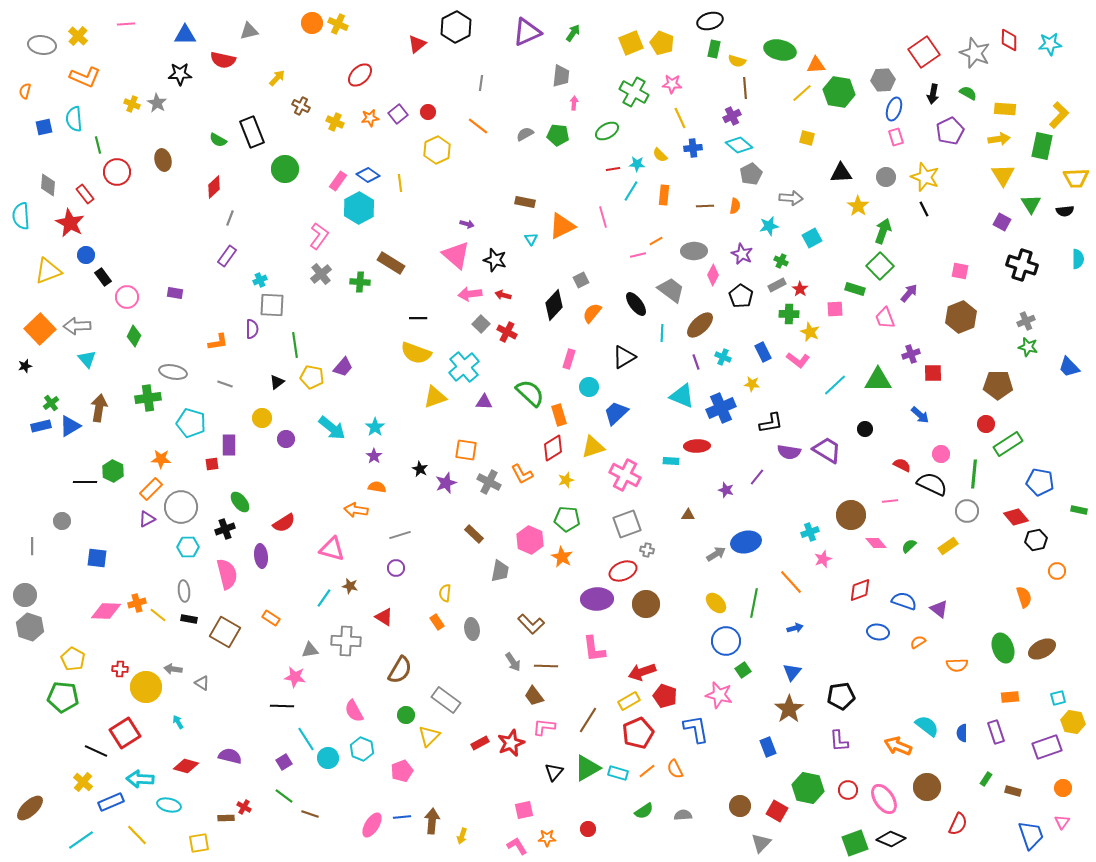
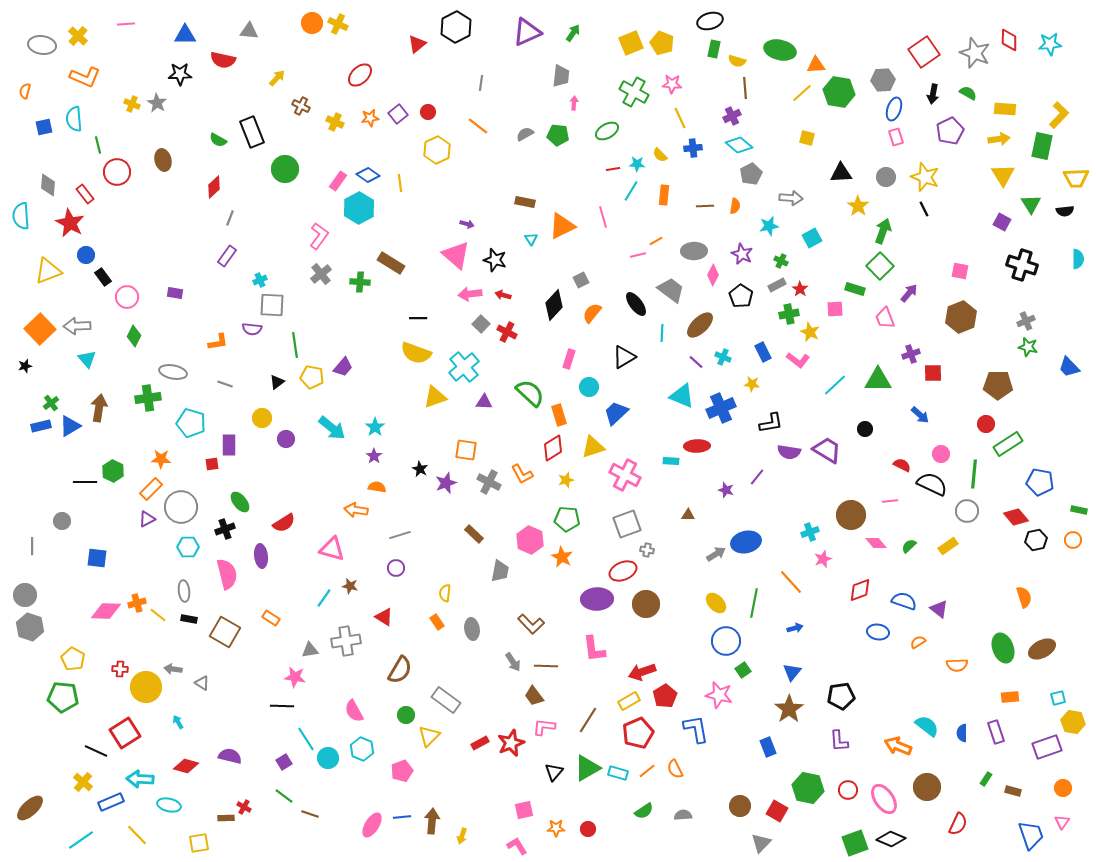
gray triangle at (249, 31): rotated 18 degrees clockwise
green cross at (789, 314): rotated 12 degrees counterclockwise
purple semicircle at (252, 329): rotated 96 degrees clockwise
purple line at (696, 362): rotated 28 degrees counterclockwise
orange circle at (1057, 571): moved 16 px right, 31 px up
gray cross at (346, 641): rotated 12 degrees counterclockwise
red pentagon at (665, 696): rotated 20 degrees clockwise
orange star at (547, 838): moved 9 px right, 10 px up
